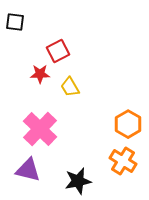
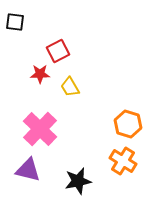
orange hexagon: rotated 12 degrees counterclockwise
